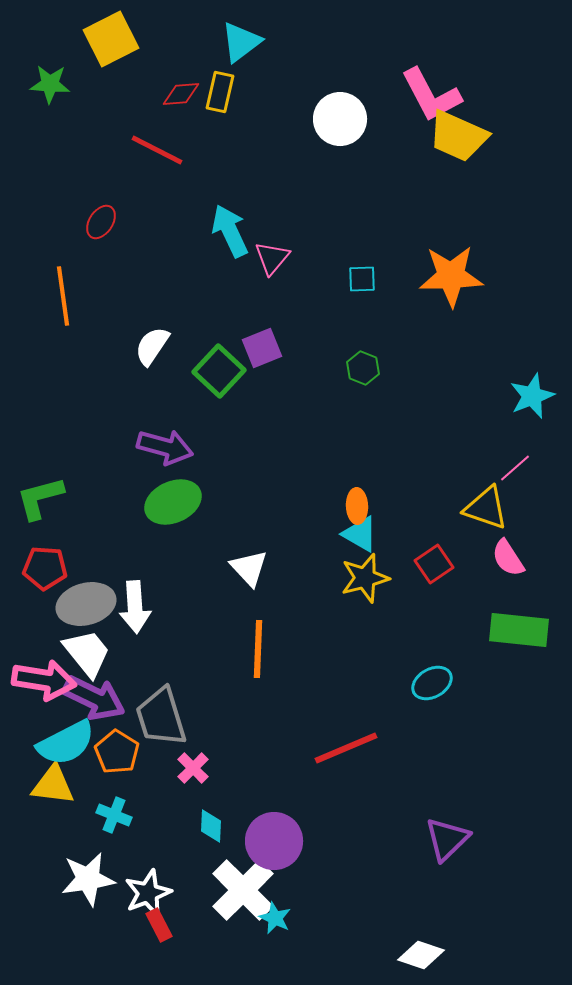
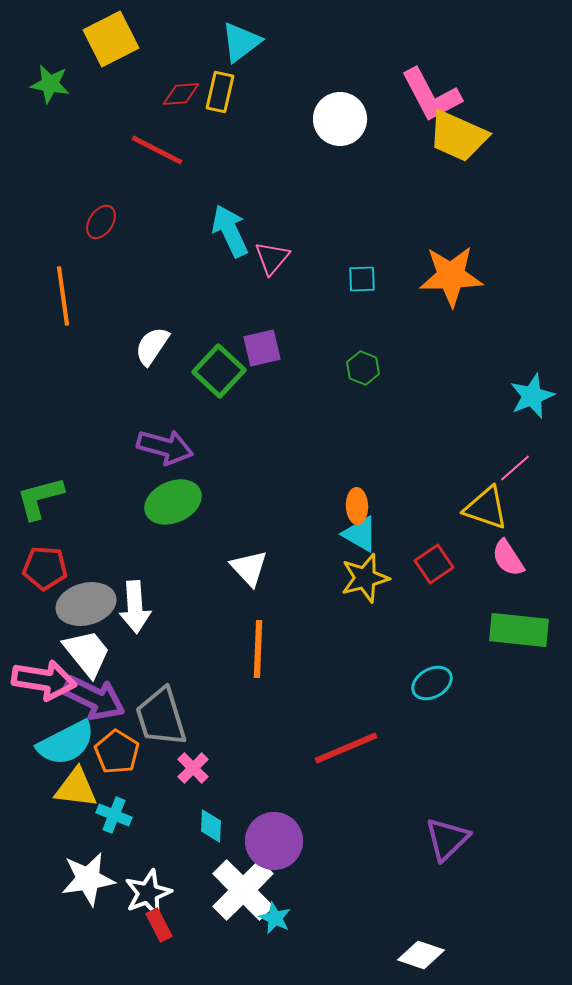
green star at (50, 84): rotated 6 degrees clockwise
purple square at (262, 348): rotated 9 degrees clockwise
yellow triangle at (53, 785): moved 23 px right, 3 px down
